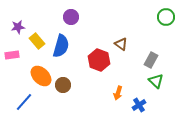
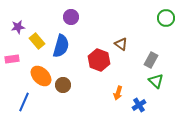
green circle: moved 1 px down
pink rectangle: moved 4 px down
blue line: rotated 18 degrees counterclockwise
